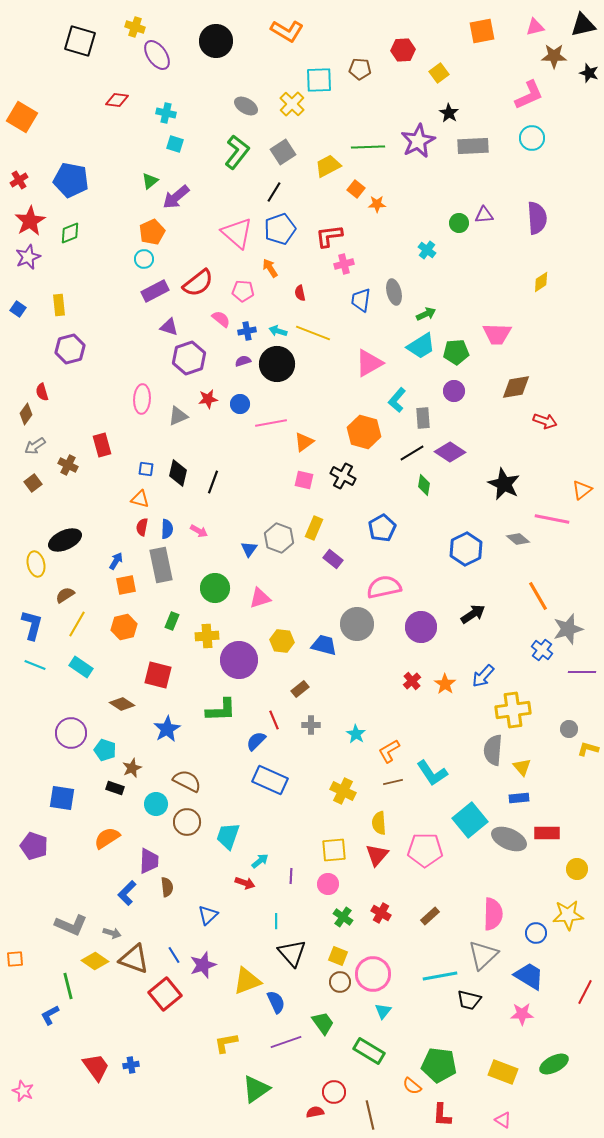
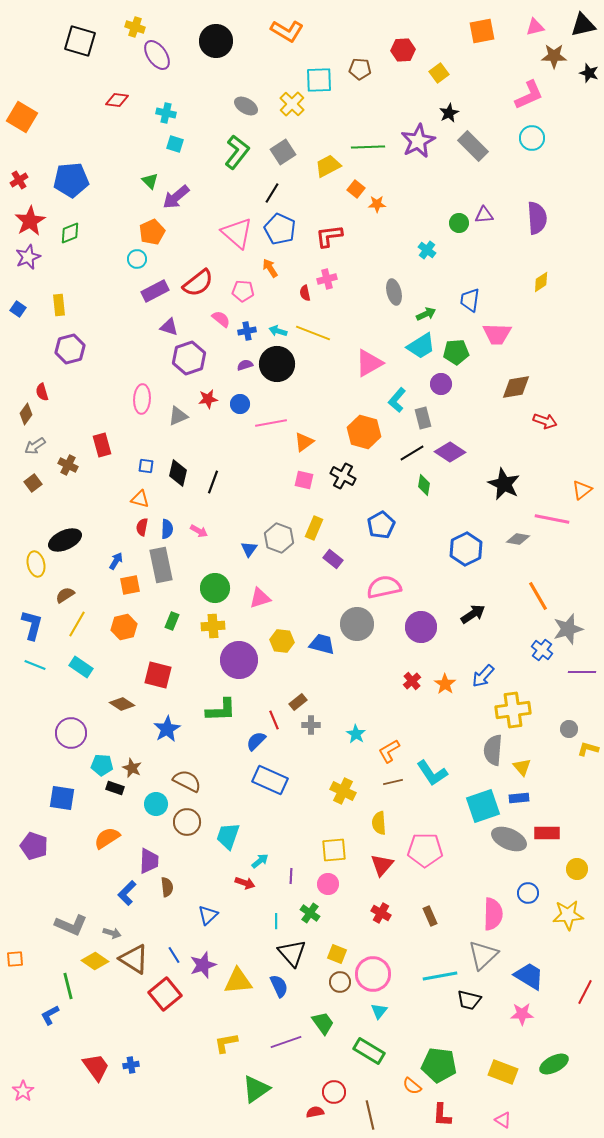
black star at (449, 113): rotated 12 degrees clockwise
gray rectangle at (473, 146): rotated 48 degrees clockwise
blue pentagon at (71, 180): rotated 16 degrees counterclockwise
green triangle at (150, 181): rotated 36 degrees counterclockwise
black line at (274, 192): moved 2 px left, 1 px down
blue pentagon at (280, 229): rotated 28 degrees counterclockwise
cyan circle at (144, 259): moved 7 px left
pink cross at (344, 264): moved 17 px left, 15 px down
red semicircle at (300, 293): moved 5 px right
blue trapezoid at (361, 300): moved 109 px right
purple semicircle at (243, 361): moved 2 px right, 4 px down
purple circle at (454, 391): moved 13 px left, 7 px up
gray rectangle at (423, 418): rotated 10 degrees counterclockwise
blue square at (146, 469): moved 3 px up
blue pentagon at (382, 528): moved 1 px left, 3 px up
gray diamond at (518, 539): rotated 30 degrees counterclockwise
orange square at (126, 585): moved 4 px right
yellow cross at (207, 636): moved 6 px right, 10 px up
blue trapezoid at (324, 645): moved 2 px left, 1 px up
brown rectangle at (300, 689): moved 2 px left, 13 px down
cyan pentagon at (105, 750): moved 3 px left, 15 px down; rotated 15 degrees counterclockwise
brown star at (132, 768): rotated 24 degrees counterclockwise
cyan square at (470, 820): moved 13 px right, 14 px up; rotated 20 degrees clockwise
red triangle at (377, 855): moved 5 px right, 10 px down
brown rectangle at (430, 916): rotated 72 degrees counterclockwise
green cross at (343, 917): moved 33 px left, 4 px up
blue circle at (536, 933): moved 8 px left, 40 px up
yellow square at (338, 956): moved 1 px left, 2 px up
brown triangle at (134, 959): rotated 12 degrees clockwise
yellow triangle at (247, 981): moved 9 px left; rotated 16 degrees clockwise
blue semicircle at (276, 1002): moved 3 px right, 16 px up
cyan triangle at (383, 1011): moved 4 px left
pink star at (23, 1091): rotated 15 degrees clockwise
